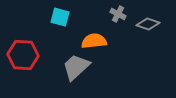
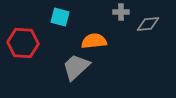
gray cross: moved 3 px right, 2 px up; rotated 28 degrees counterclockwise
gray diamond: rotated 25 degrees counterclockwise
red hexagon: moved 12 px up
